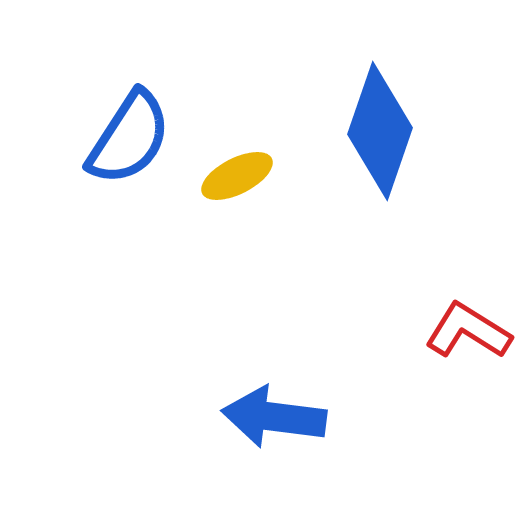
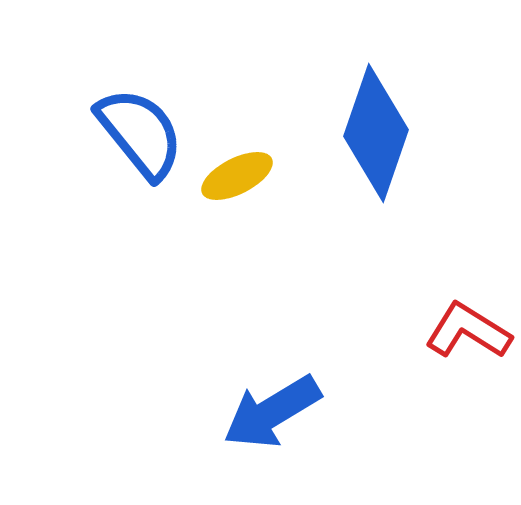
blue diamond: moved 4 px left, 2 px down
blue semicircle: moved 11 px right, 5 px up; rotated 72 degrees counterclockwise
blue arrow: moved 2 px left, 5 px up; rotated 38 degrees counterclockwise
